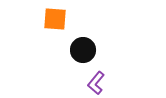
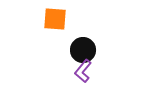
purple L-shape: moved 13 px left, 12 px up
